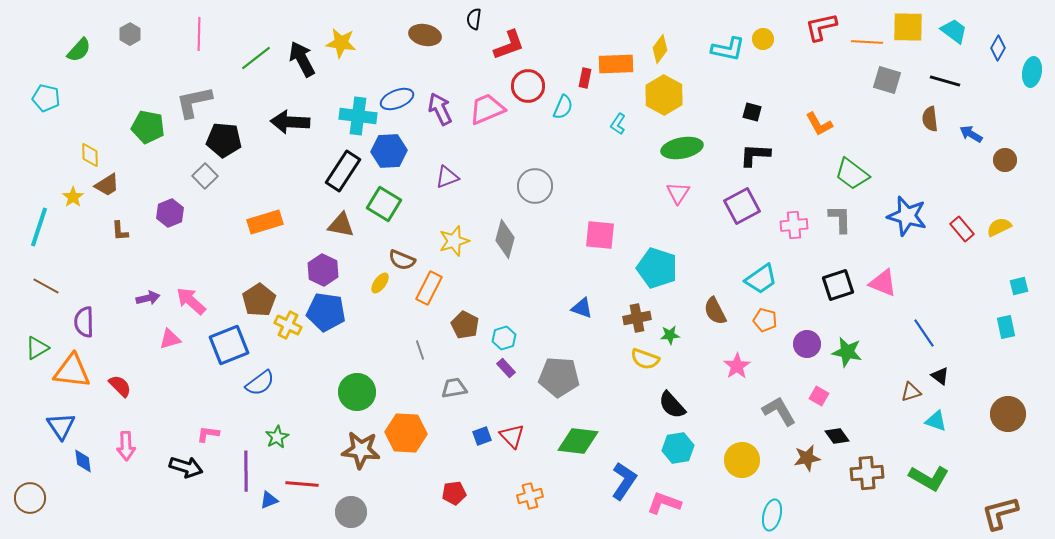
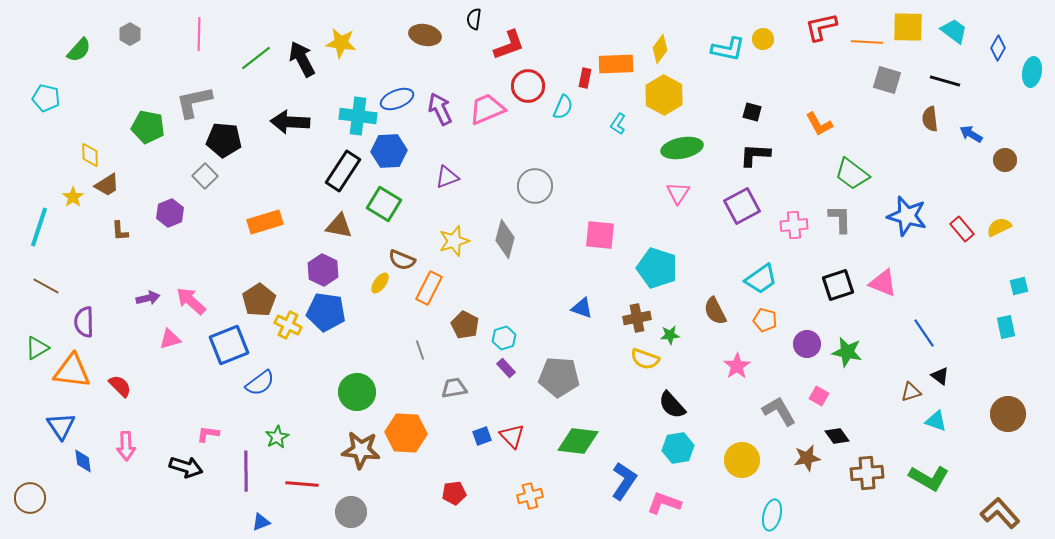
brown triangle at (341, 225): moved 2 px left, 1 px down
blue triangle at (269, 500): moved 8 px left, 22 px down
brown L-shape at (1000, 513): rotated 63 degrees clockwise
